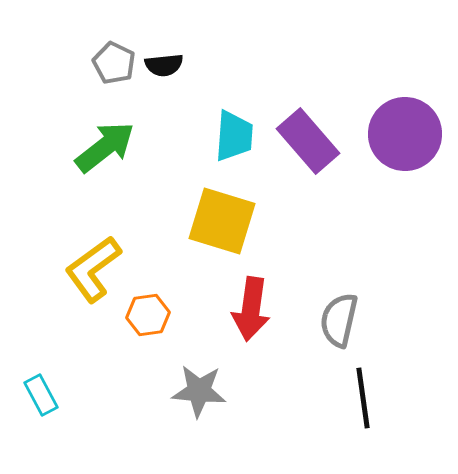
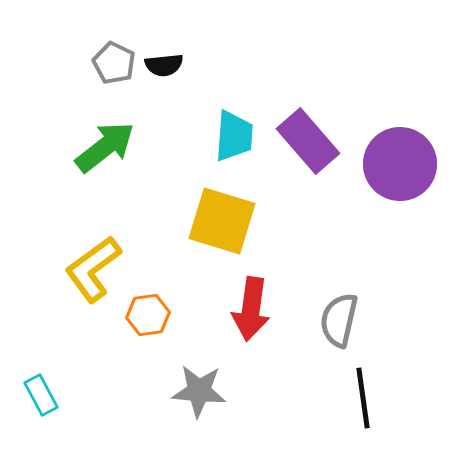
purple circle: moved 5 px left, 30 px down
